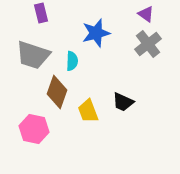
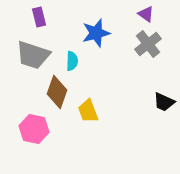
purple rectangle: moved 2 px left, 4 px down
black trapezoid: moved 41 px right
